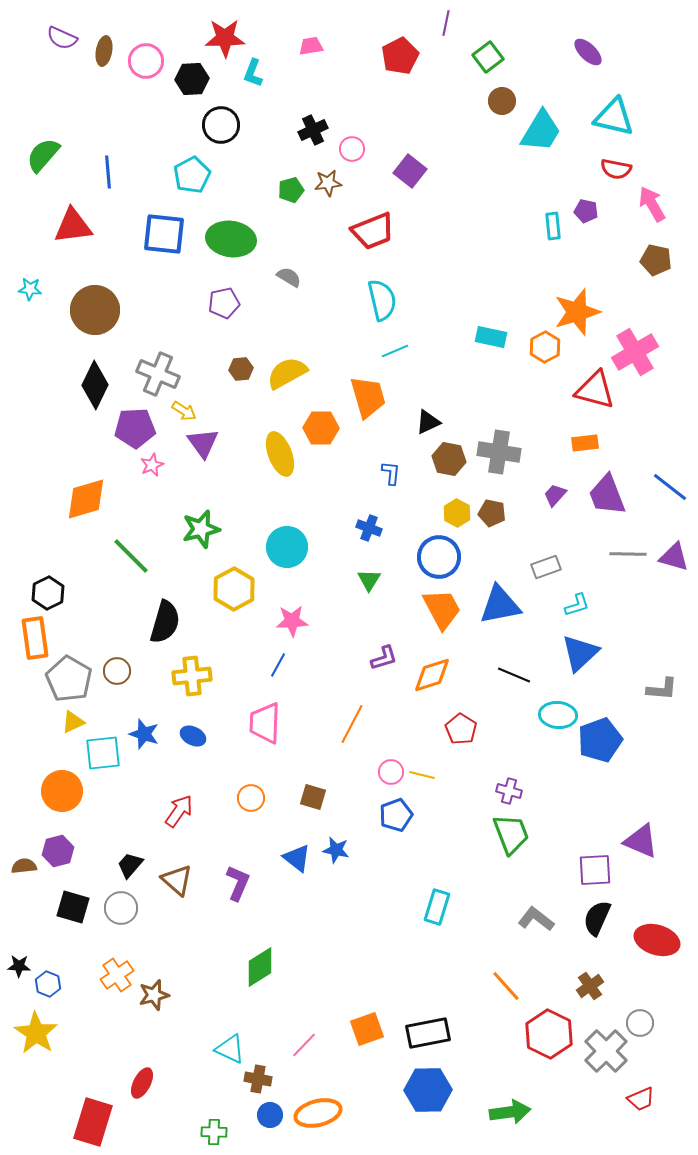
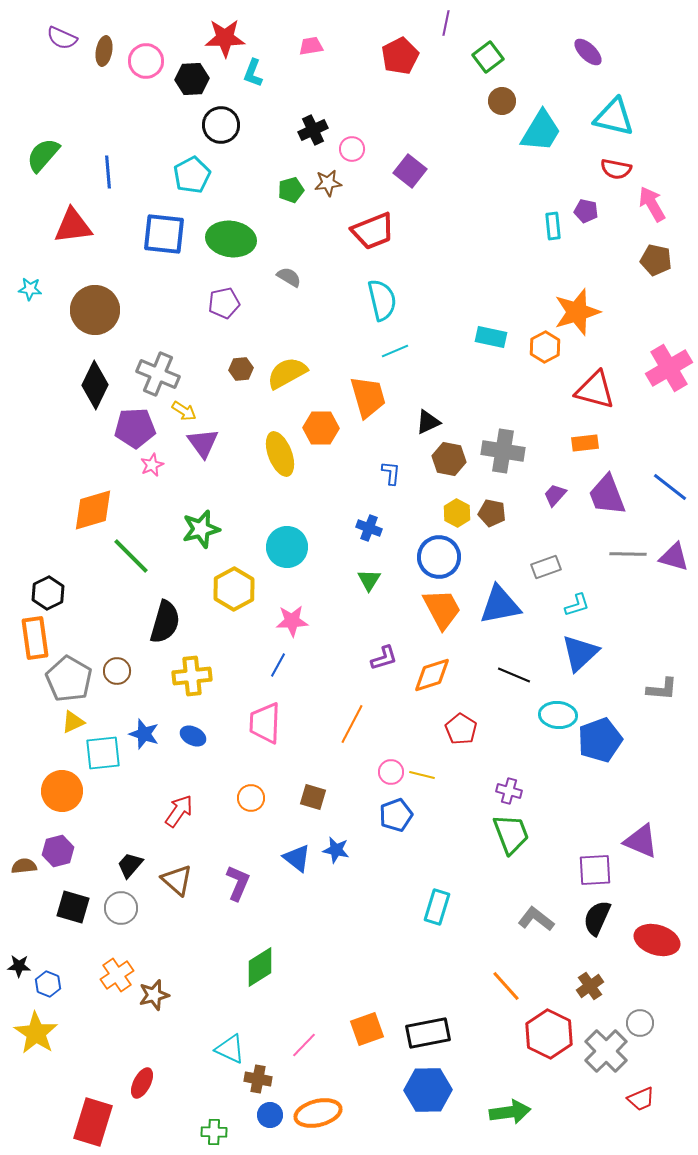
pink cross at (635, 352): moved 34 px right, 16 px down
gray cross at (499, 452): moved 4 px right, 1 px up
orange diamond at (86, 499): moved 7 px right, 11 px down
